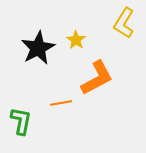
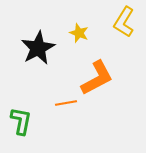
yellow L-shape: moved 1 px up
yellow star: moved 3 px right, 7 px up; rotated 12 degrees counterclockwise
orange line: moved 5 px right
